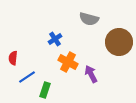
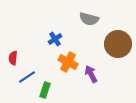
brown circle: moved 1 px left, 2 px down
